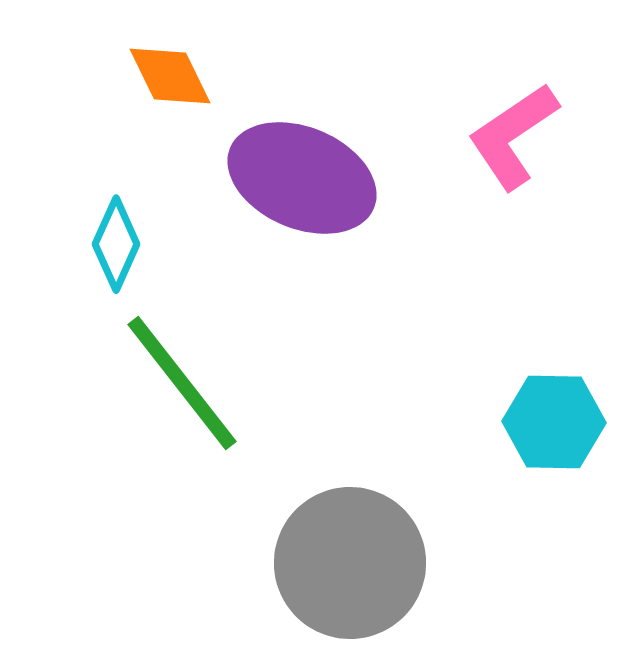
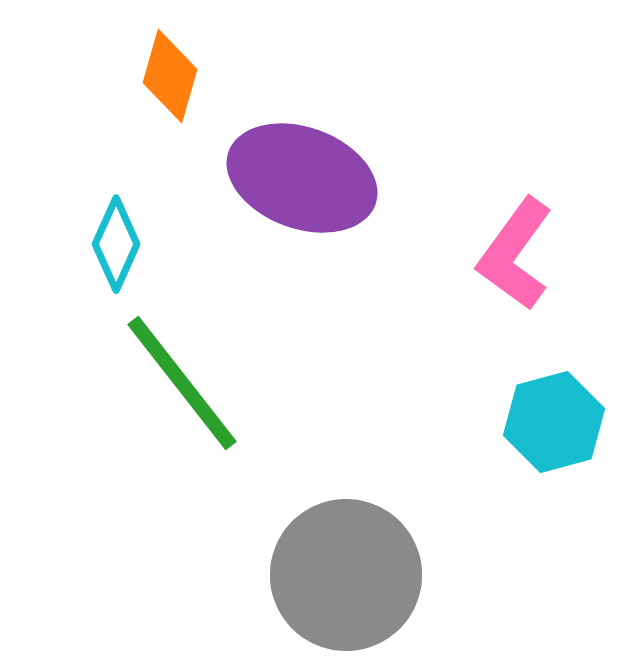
orange diamond: rotated 42 degrees clockwise
pink L-shape: moved 2 px right, 118 px down; rotated 20 degrees counterclockwise
purple ellipse: rotated 3 degrees counterclockwise
cyan hexagon: rotated 16 degrees counterclockwise
gray circle: moved 4 px left, 12 px down
